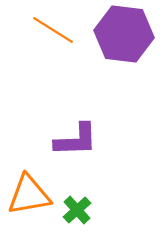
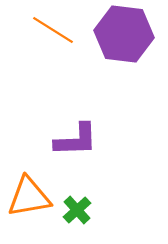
orange triangle: moved 2 px down
